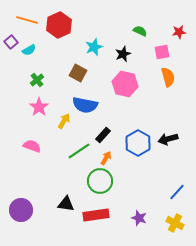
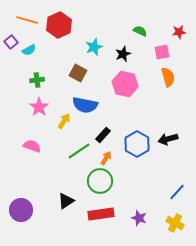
green cross: rotated 32 degrees clockwise
blue hexagon: moved 1 px left, 1 px down
black triangle: moved 3 px up; rotated 42 degrees counterclockwise
red rectangle: moved 5 px right, 1 px up
